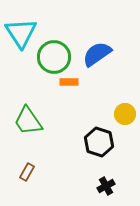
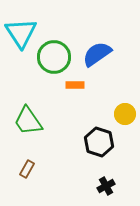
orange rectangle: moved 6 px right, 3 px down
brown rectangle: moved 3 px up
